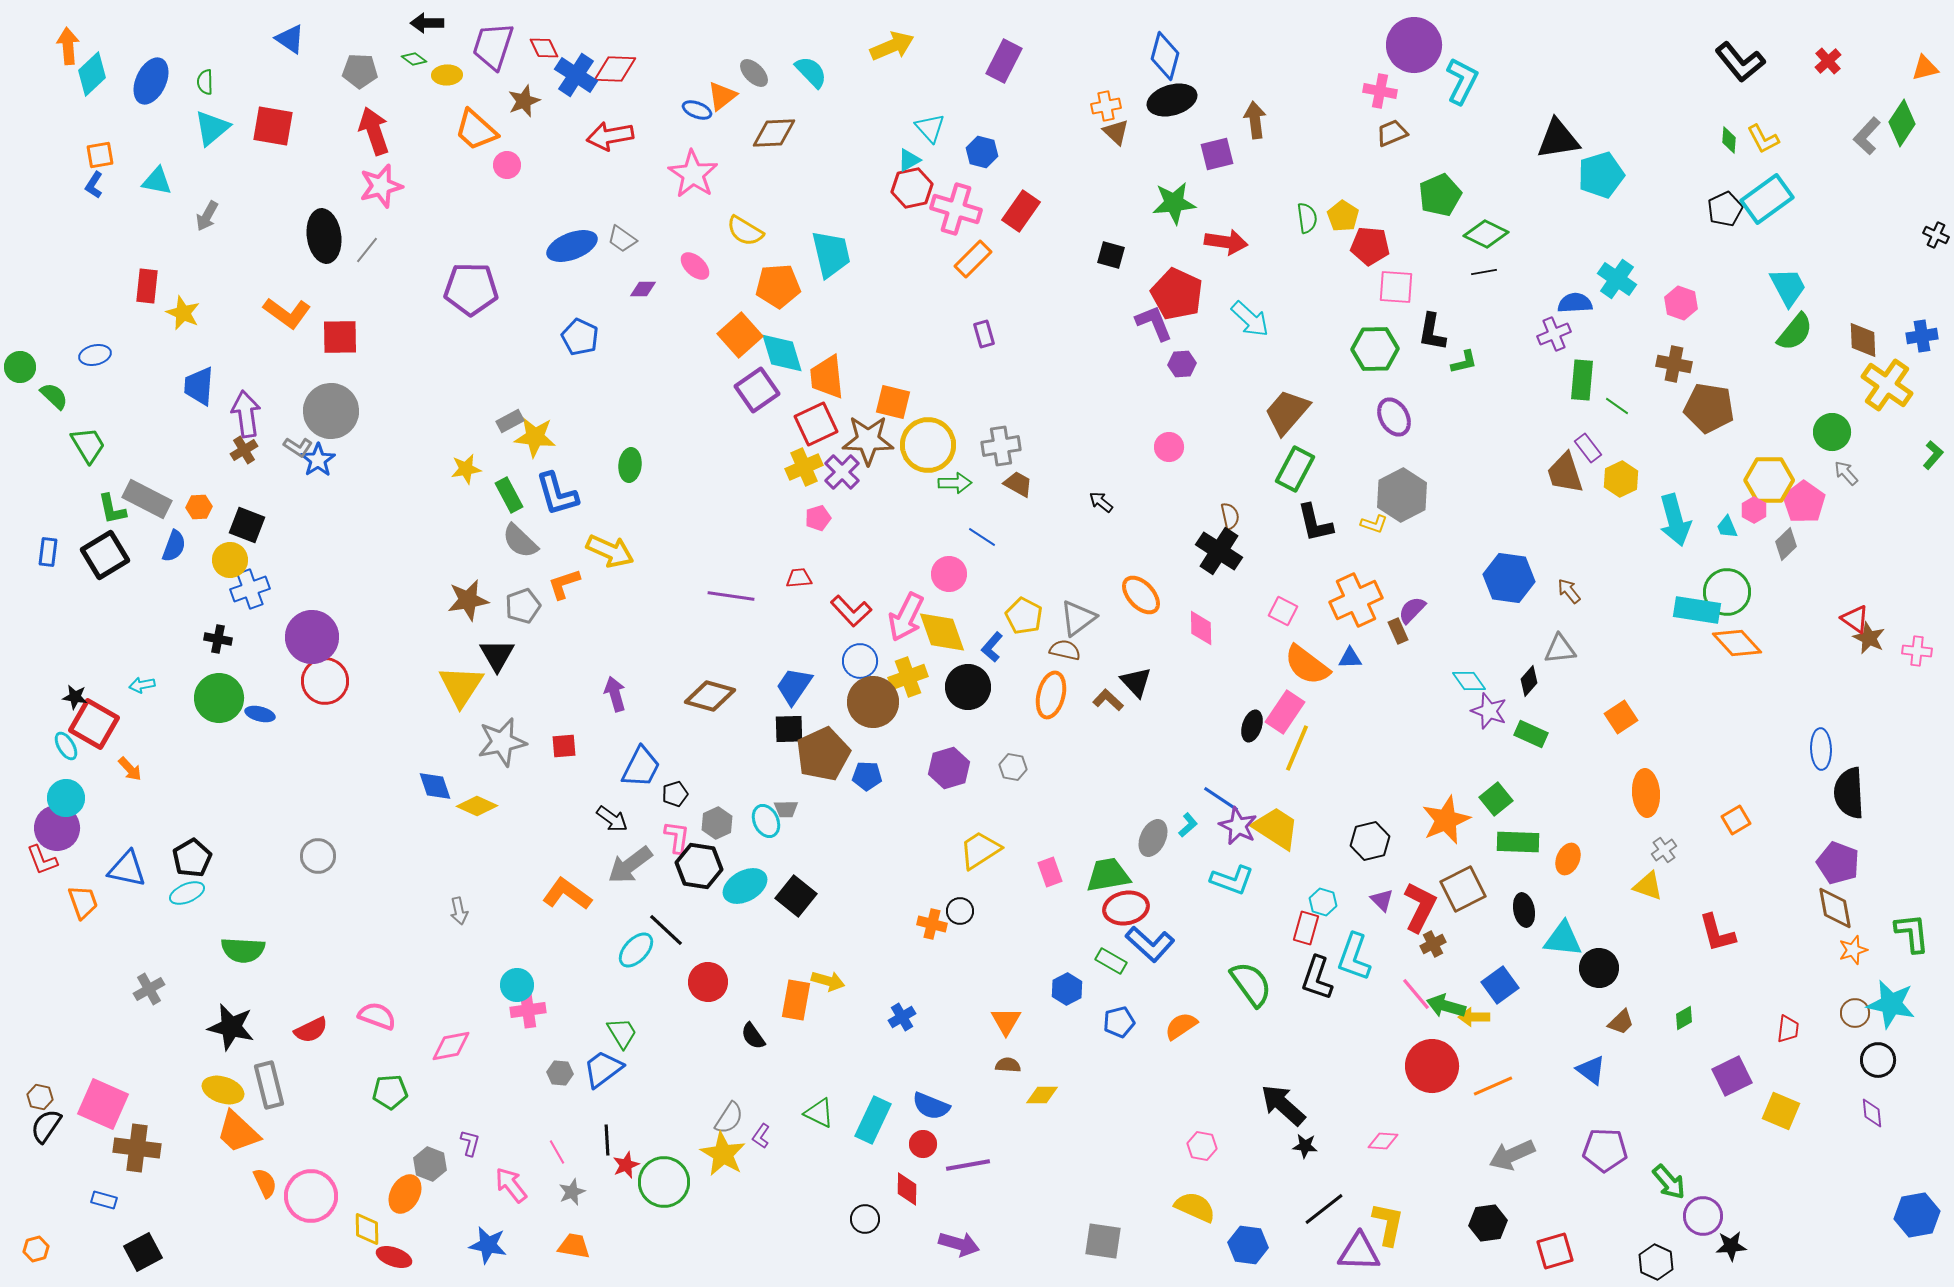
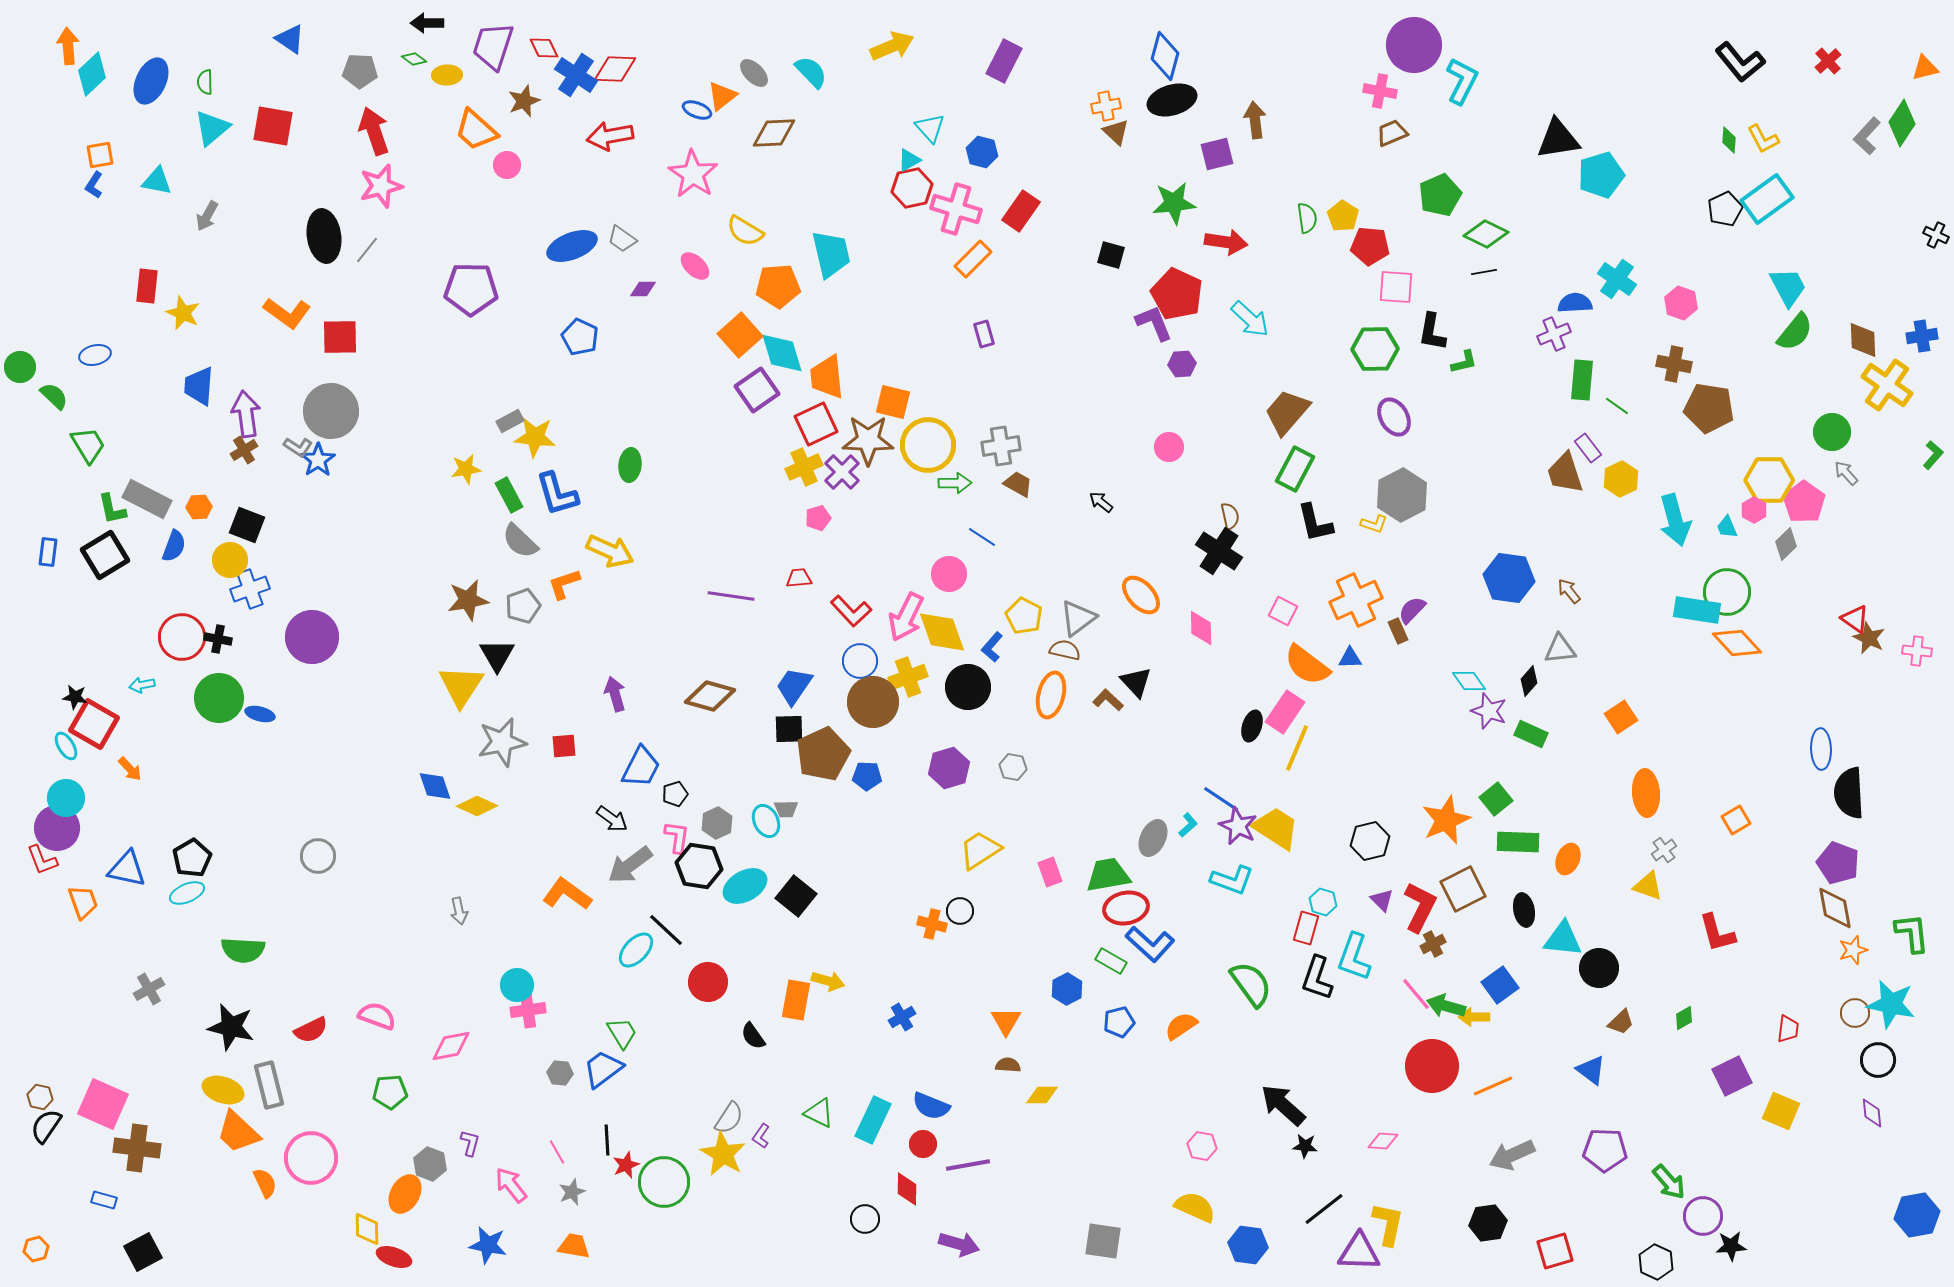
red circle at (325, 681): moved 143 px left, 44 px up
pink circle at (311, 1196): moved 38 px up
